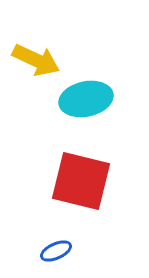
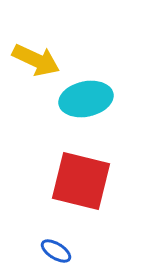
blue ellipse: rotated 56 degrees clockwise
